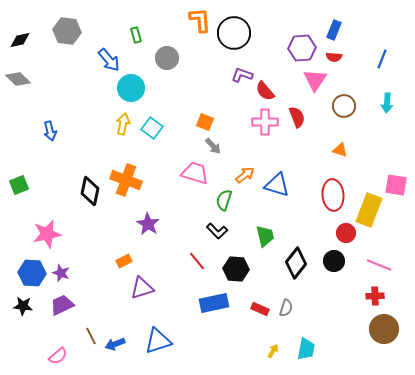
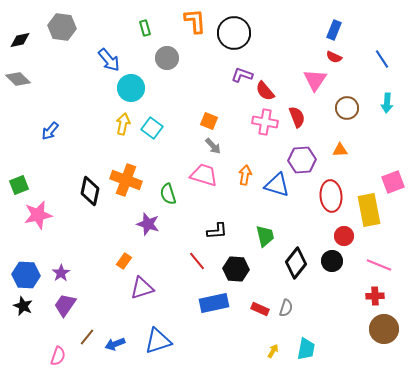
orange L-shape at (200, 20): moved 5 px left, 1 px down
gray hexagon at (67, 31): moved 5 px left, 4 px up
green rectangle at (136, 35): moved 9 px right, 7 px up
purple hexagon at (302, 48): moved 112 px down
red semicircle at (334, 57): rotated 21 degrees clockwise
blue line at (382, 59): rotated 54 degrees counterclockwise
brown circle at (344, 106): moved 3 px right, 2 px down
orange square at (205, 122): moved 4 px right, 1 px up
pink cross at (265, 122): rotated 10 degrees clockwise
blue arrow at (50, 131): rotated 54 degrees clockwise
orange triangle at (340, 150): rotated 21 degrees counterclockwise
pink trapezoid at (195, 173): moved 9 px right, 2 px down
orange arrow at (245, 175): rotated 42 degrees counterclockwise
pink square at (396, 185): moved 3 px left, 3 px up; rotated 30 degrees counterclockwise
red ellipse at (333, 195): moved 2 px left, 1 px down
green semicircle at (224, 200): moved 56 px left, 6 px up; rotated 35 degrees counterclockwise
yellow rectangle at (369, 210): rotated 32 degrees counterclockwise
purple star at (148, 224): rotated 15 degrees counterclockwise
black L-shape at (217, 231): rotated 50 degrees counterclockwise
red circle at (346, 233): moved 2 px left, 3 px down
pink star at (47, 234): moved 9 px left, 19 px up
orange rectangle at (124, 261): rotated 28 degrees counterclockwise
black circle at (334, 261): moved 2 px left
blue hexagon at (32, 273): moved 6 px left, 2 px down
purple star at (61, 273): rotated 18 degrees clockwise
purple trapezoid at (62, 305): moved 3 px right; rotated 30 degrees counterclockwise
black star at (23, 306): rotated 18 degrees clockwise
brown line at (91, 336): moved 4 px left, 1 px down; rotated 66 degrees clockwise
pink semicircle at (58, 356): rotated 30 degrees counterclockwise
